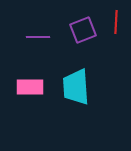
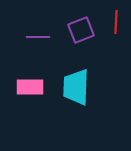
purple square: moved 2 px left
cyan trapezoid: rotated 6 degrees clockwise
